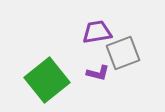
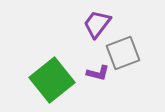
purple trapezoid: moved 8 px up; rotated 44 degrees counterclockwise
green square: moved 5 px right
